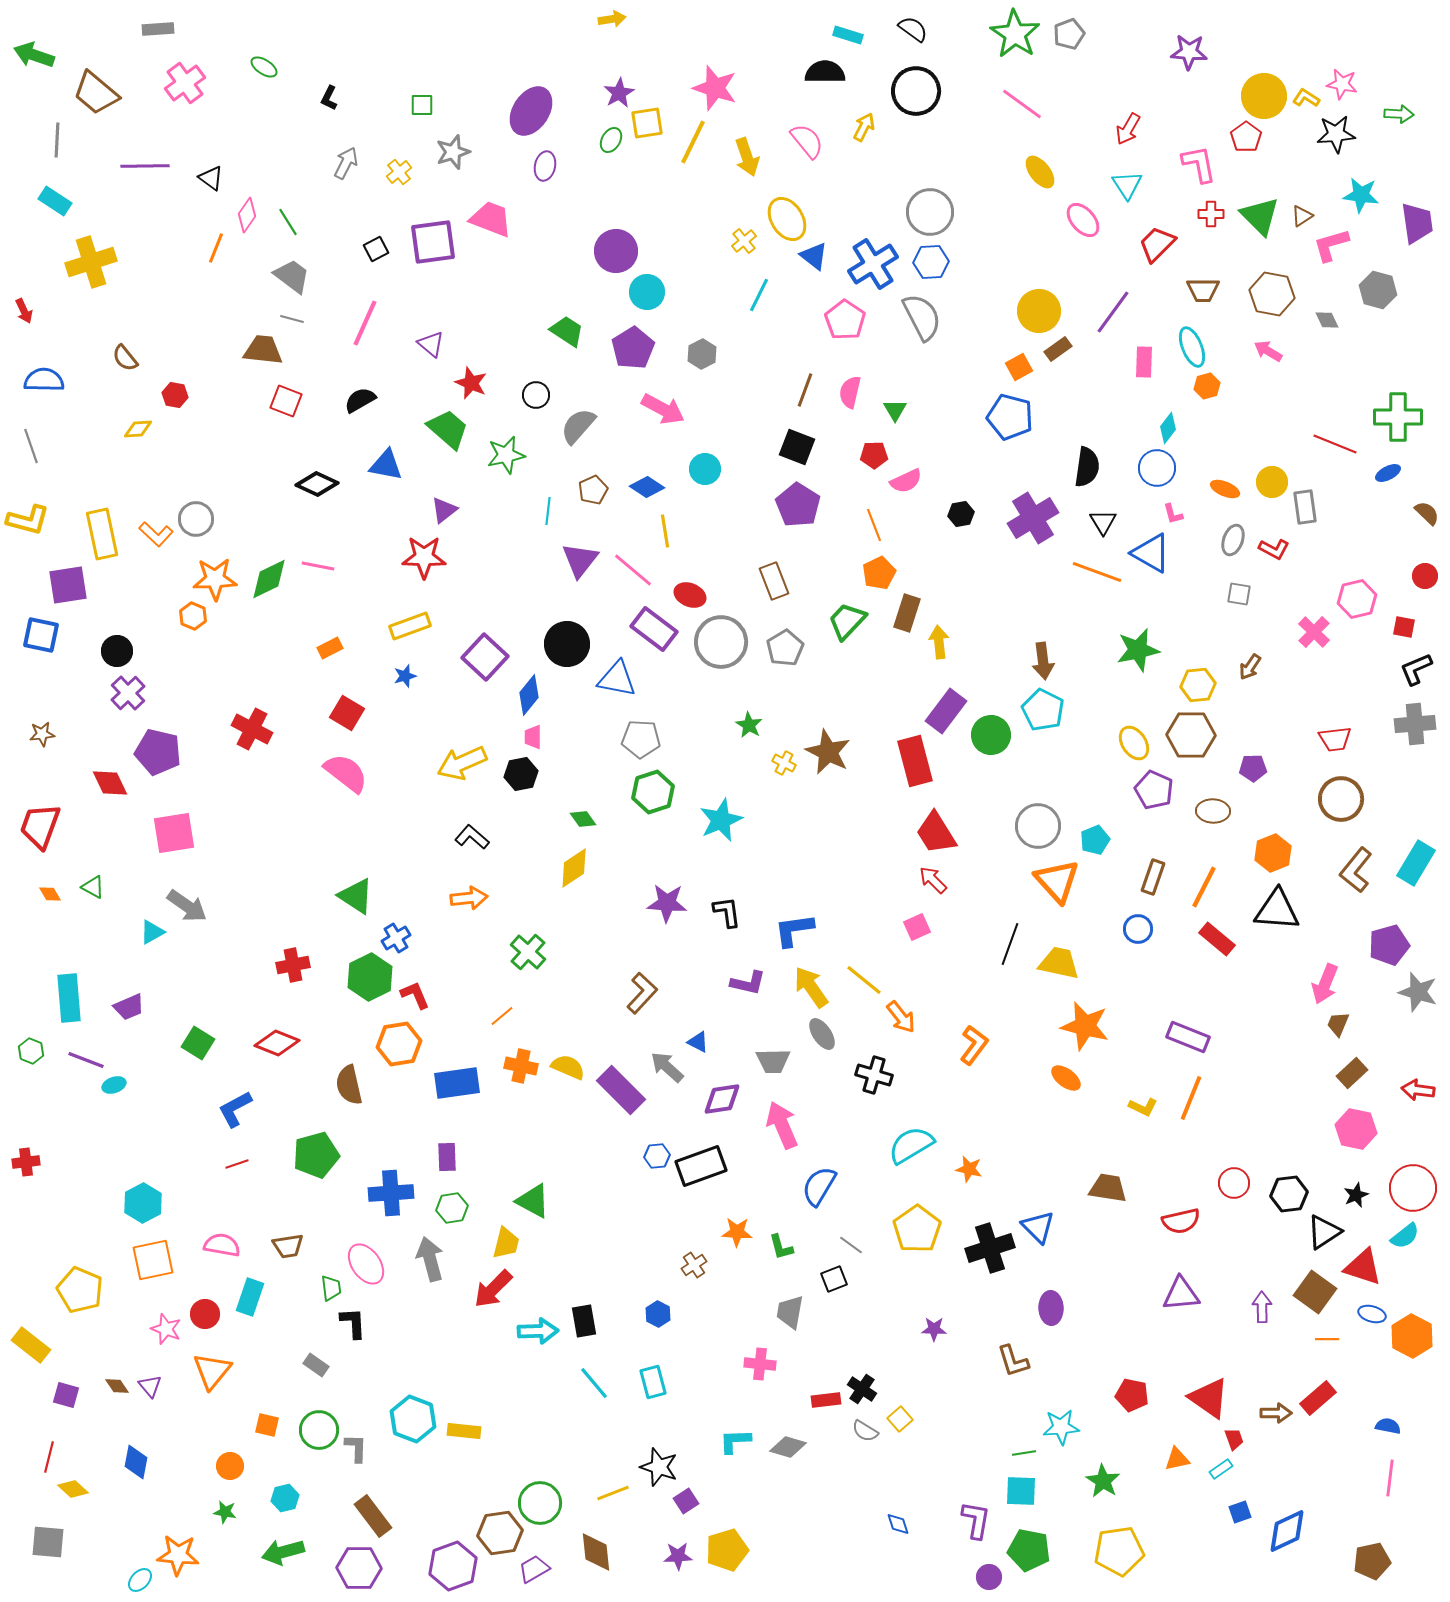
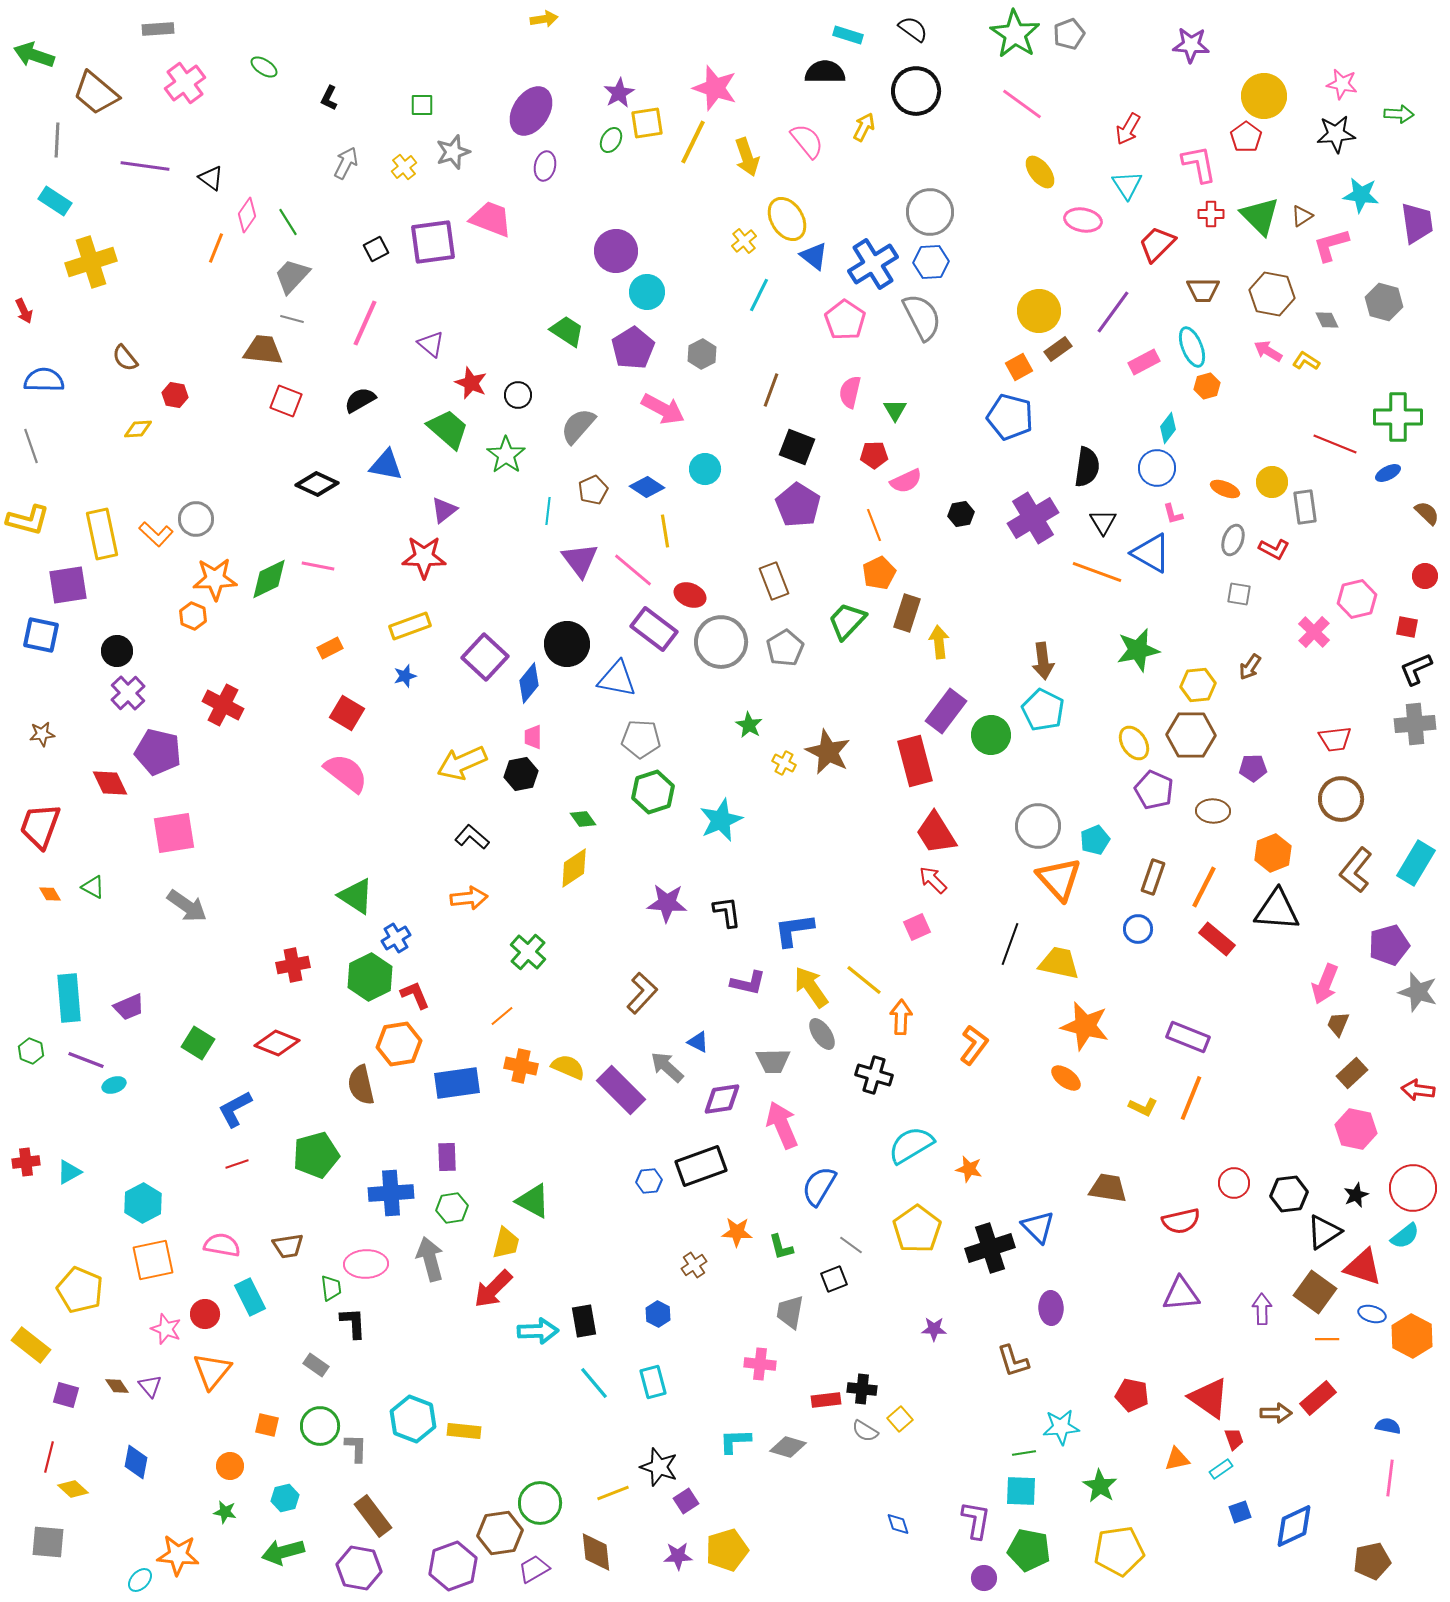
yellow arrow at (612, 19): moved 68 px left
purple star at (1189, 52): moved 2 px right, 7 px up
yellow L-shape at (1306, 98): moved 263 px down
purple line at (145, 166): rotated 9 degrees clockwise
yellow cross at (399, 172): moved 5 px right, 5 px up
pink ellipse at (1083, 220): rotated 39 degrees counterclockwise
gray trapezoid at (292, 276): rotated 84 degrees counterclockwise
gray hexagon at (1378, 290): moved 6 px right, 12 px down
pink rectangle at (1144, 362): rotated 60 degrees clockwise
brown line at (805, 390): moved 34 px left
black circle at (536, 395): moved 18 px left
green star at (506, 455): rotated 24 degrees counterclockwise
purple triangle at (580, 560): rotated 15 degrees counterclockwise
red square at (1404, 627): moved 3 px right
blue diamond at (529, 695): moved 12 px up
red cross at (252, 729): moved 29 px left, 24 px up
orange triangle at (1057, 881): moved 2 px right, 2 px up
cyan triangle at (152, 932): moved 83 px left, 240 px down
orange arrow at (901, 1017): rotated 140 degrees counterclockwise
brown semicircle at (349, 1085): moved 12 px right
blue hexagon at (657, 1156): moved 8 px left, 25 px down
pink ellipse at (366, 1264): rotated 57 degrees counterclockwise
cyan rectangle at (250, 1297): rotated 45 degrees counterclockwise
purple arrow at (1262, 1307): moved 2 px down
black cross at (862, 1389): rotated 28 degrees counterclockwise
green circle at (319, 1430): moved 1 px right, 4 px up
green star at (1103, 1481): moved 3 px left, 5 px down
blue diamond at (1287, 1531): moved 7 px right, 5 px up
purple hexagon at (359, 1568): rotated 9 degrees clockwise
purple circle at (989, 1577): moved 5 px left, 1 px down
